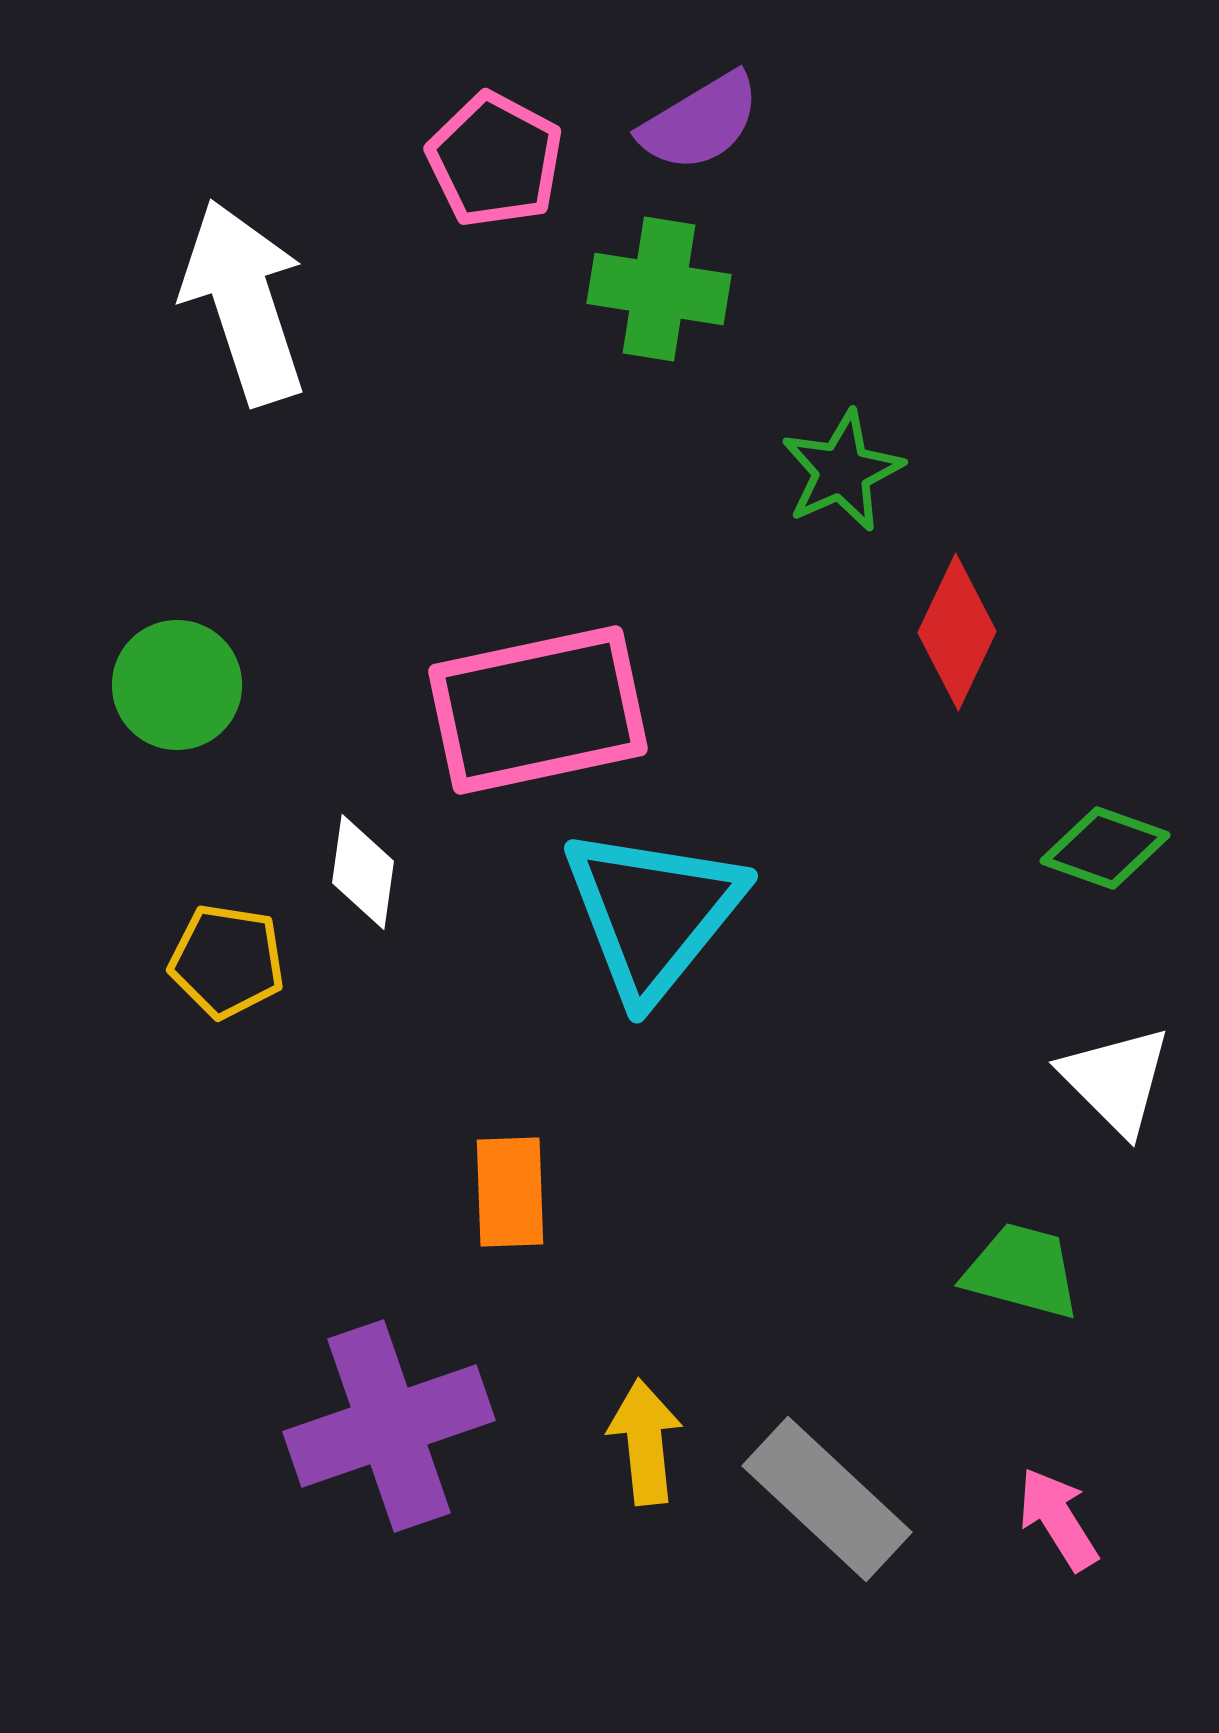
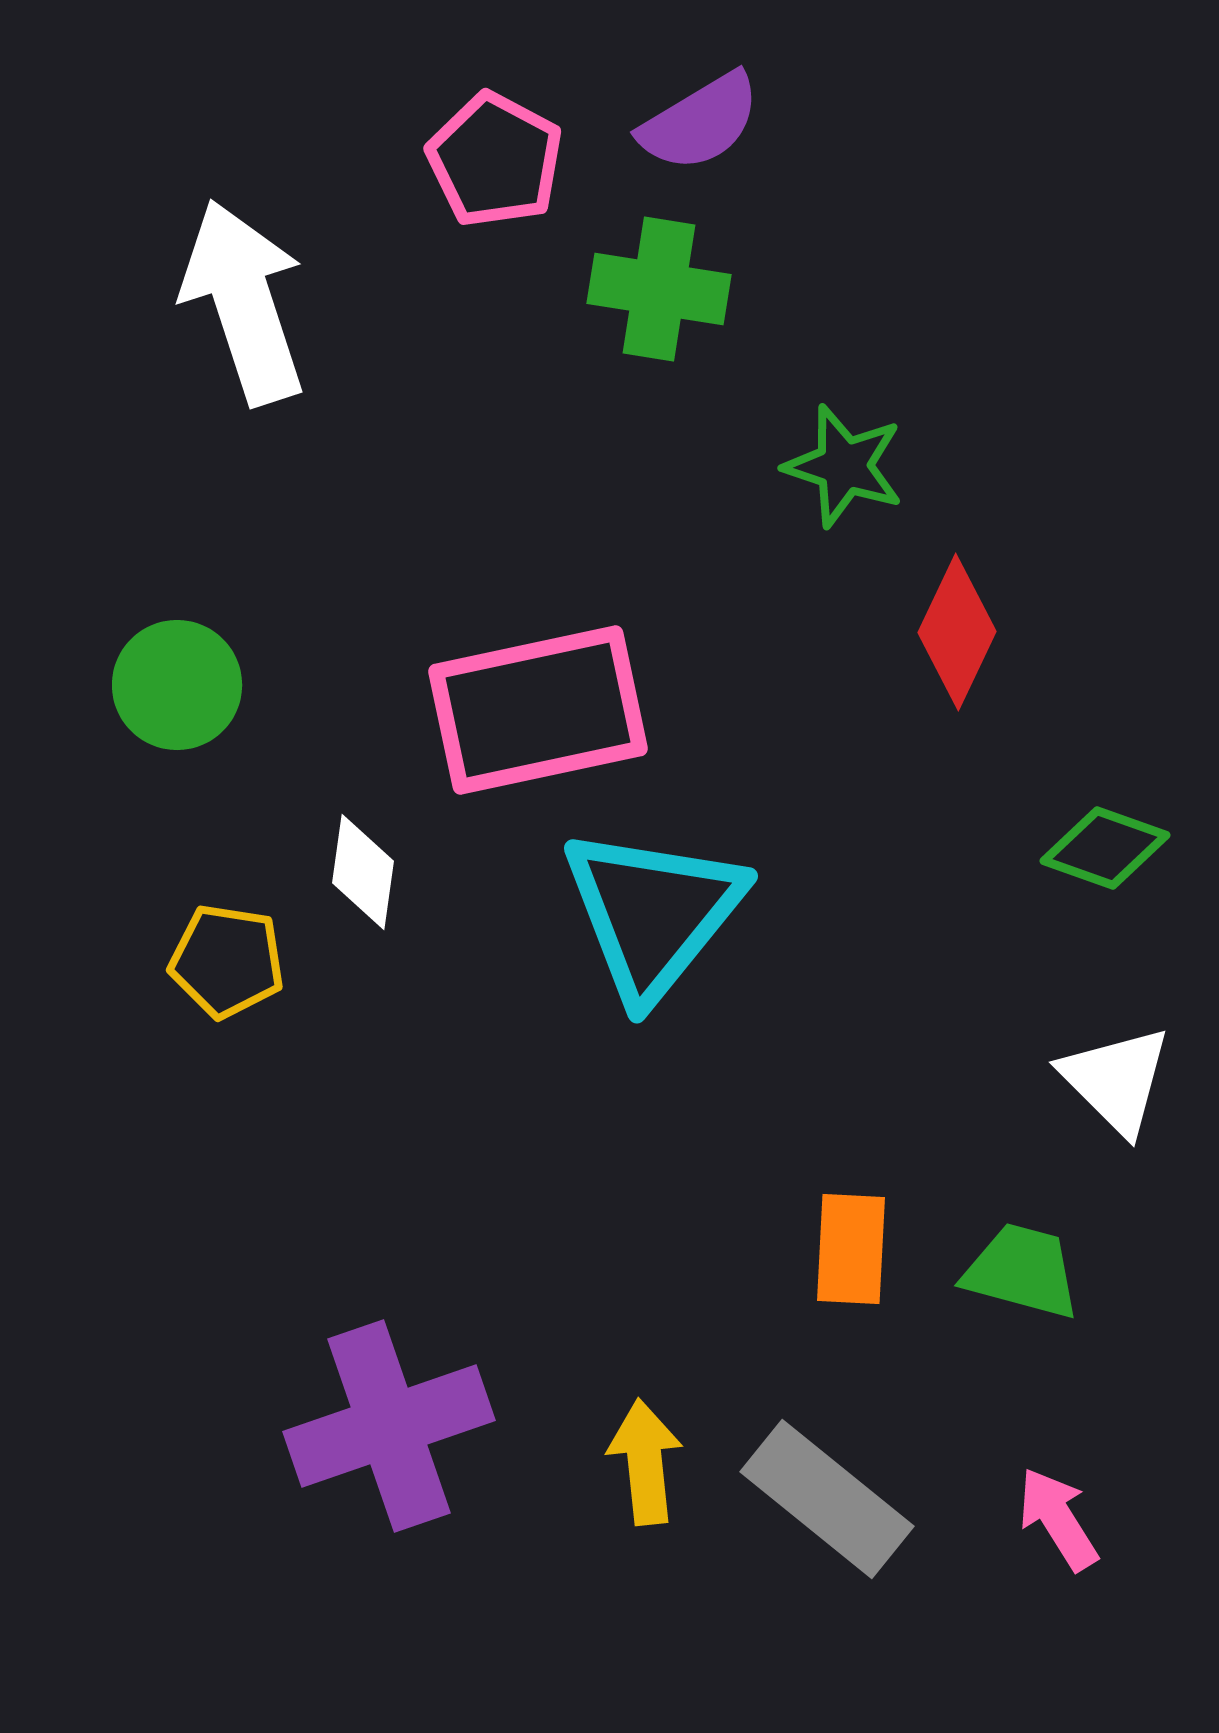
green star: moved 2 px right, 5 px up; rotated 30 degrees counterclockwise
orange rectangle: moved 341 px right, 57 px down; rotated 5 degrees clockwise
yellow arrow: moved 20 px down
gray rectangle: rotated 4 degrees counterclockwise
